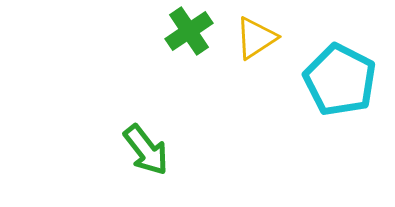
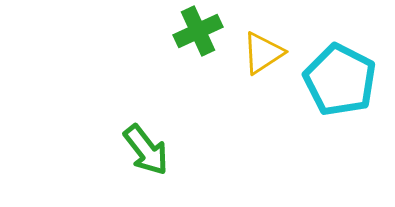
green cross: moved 9 px right; rotated 9 degrees clockwise
yellow triangle: moved 7 px right, 15 px down
